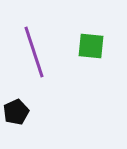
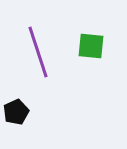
purple line: moved 4 px right
